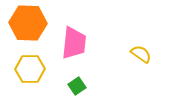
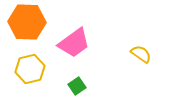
orange hexagon: moved 1 px left, 1 px up
pink trapezoid: rotated 48 degrees clockwise
yellow hexagon: rotated 12 degrees counterclockwise
